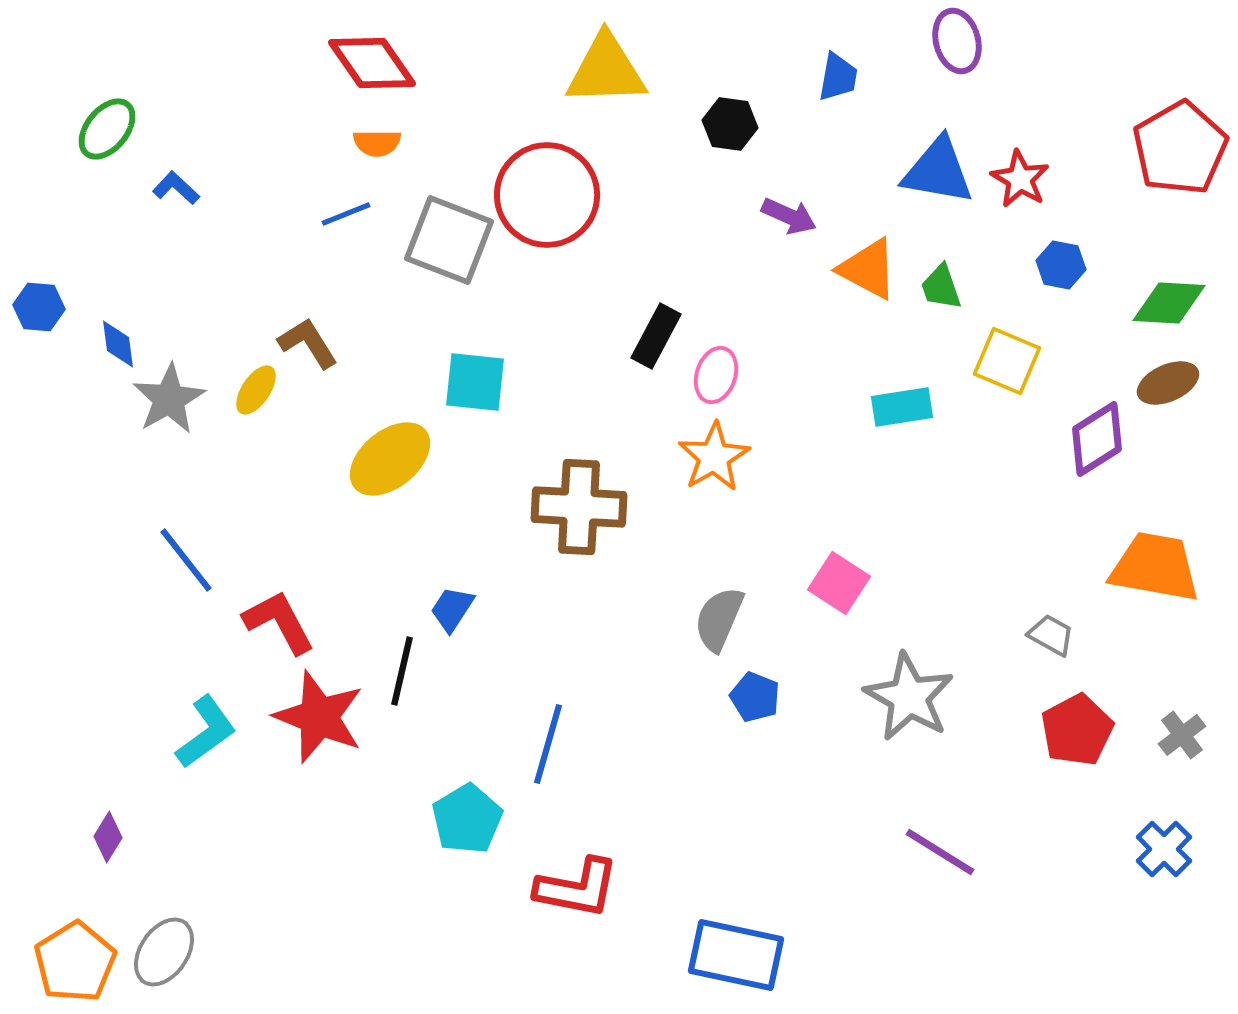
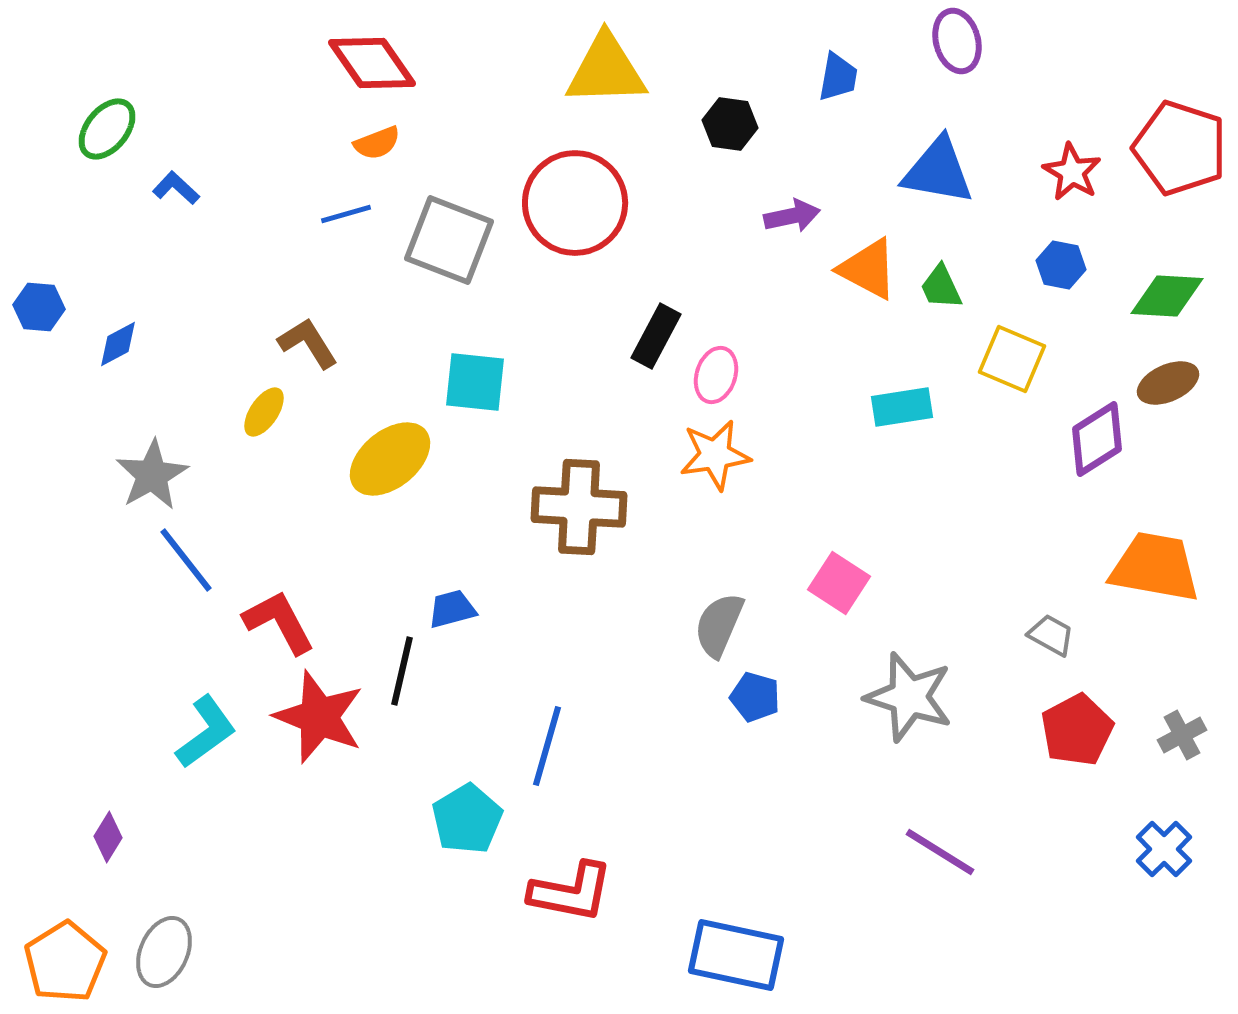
orange semicircle at (377, 143): rotated 21 degrees counterclockwise
red pentagon at (1180, 148): rotated 24 degrees counterclockwise
red star at (1020, 179): moved 52 px right, 7 px up
red circle at (547, 195): moved 28 px right, 8 px down
blue line at (346, 214): rotated 6 degrees clockwise
purple arrow at (789, 216): moved 3 px right; rotated 36 degrees counterclockwise
green trapezoid at (941, 287): rotated 6 degrees counterclockwise
green diamond at (1169, 303): moved 2 px left, 7 px up
blue diamond at (118, 344): rotated 69 degrees clockwise
yellow square at (1007, 361): moved 5 px right, 2 px up
yellow ellipse at (256, 390): moved 8 px right, 22 px down
gray star at (169, 399): moved 17 px left, 76 px down
orange star at (714, 457): moved 1 px right, 2 px up; rotated 22 degrees clockwise
blue trapezoid at (452, 609): rotated 42 degrees clockwise
gray semicircle at (719, 619): moved 6 px down
blue pentagon at (755, 697): rotated 6 degrees counterclockwise
gray star at (909, 697): rotated 12 degrees counterclockwise
gray cross at (1182, 735): rotated 9 degrees clockwise
blue line at (548, 744): moved 1 px left, 2 px down
red L-shape at (577, 888): moved 6 px left, 4 px down
gray ellipse at (164, 952): rotated 10 degrees counterclockwise
orange pentagon at (75, 962): moved 10 px left
